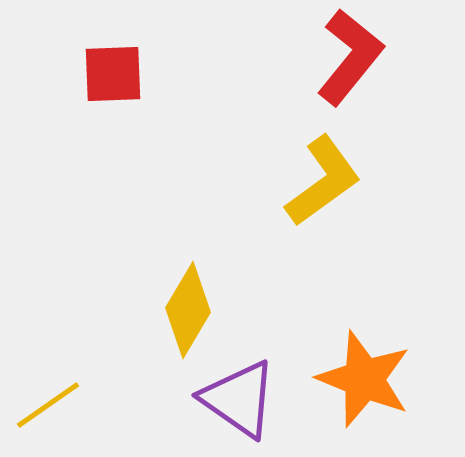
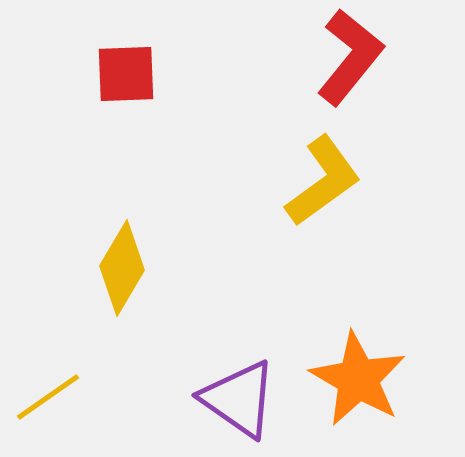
red square: moved 13 px right
yellow diamond: moved 66 px left, 42 px up
orange star: moved 6 px left; rotated 8 degrees clockwise
yellow line: moved 8 px up
